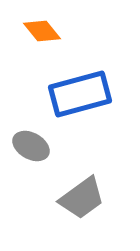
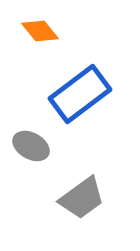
orange diamond: moved 2 px left
blue rectangle: rotated 22 degrees counterclockwise
